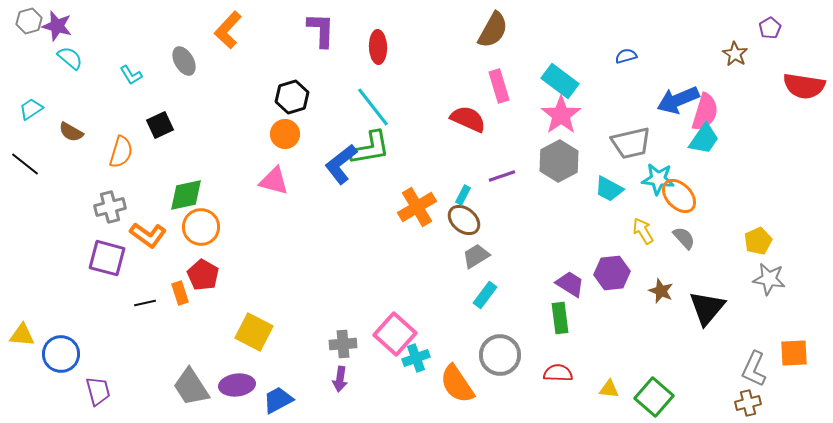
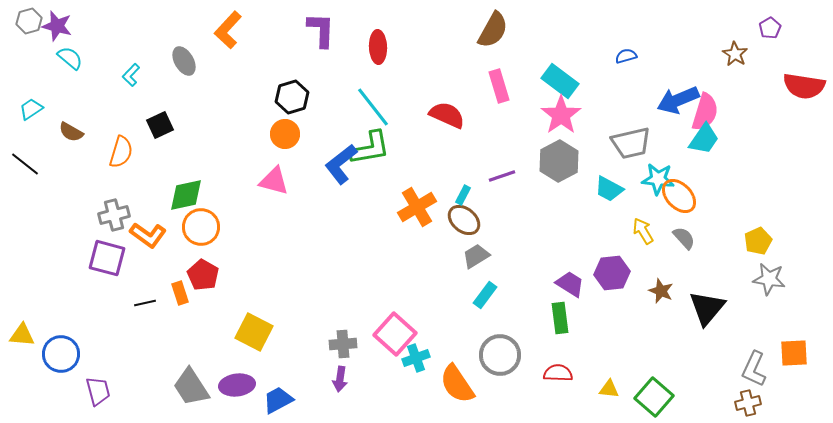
cyan L-shape at (131, 75): rotated 75 degrees clockwise
red semicircle at (468, 119): moved 21 px left, 4 px up
gray cross at (110, 207): moved 4 px right, 8 px down
